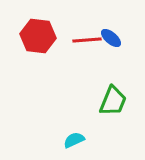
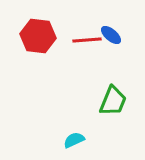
blue ellipse: moved 3 px up
